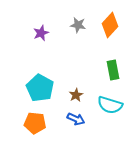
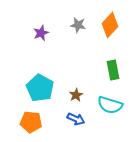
orange pentagon: moved 4 px left, 1 px up
